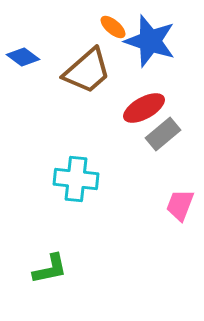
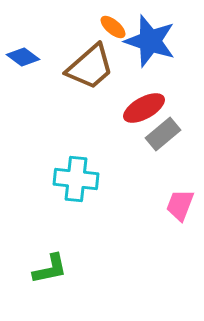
brown trapezoid: moved 3 px right, 4 px up
